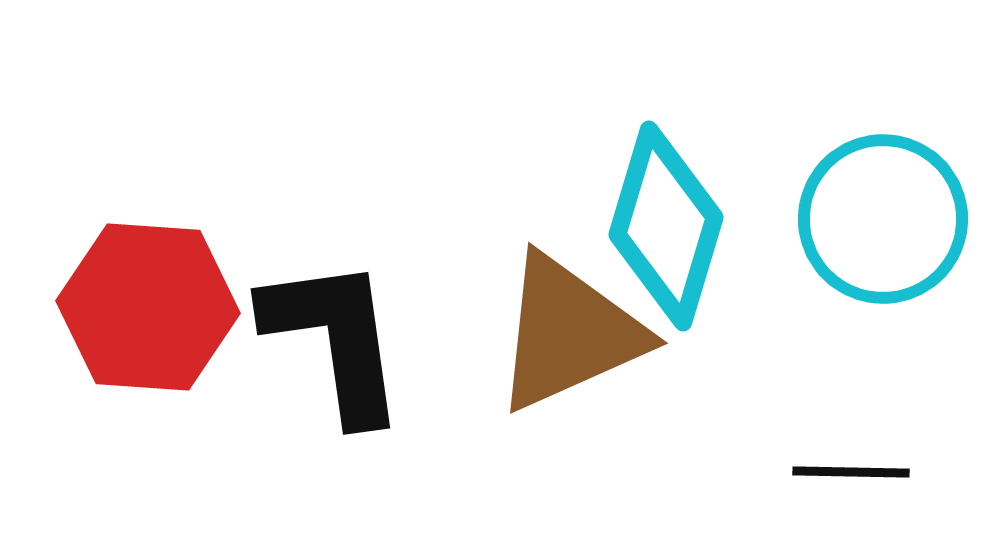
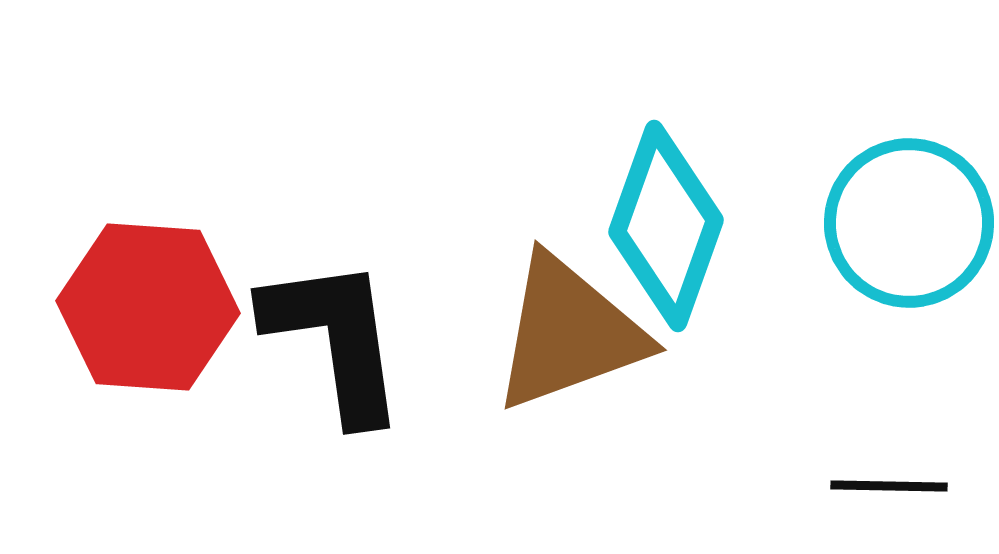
cyan circle: moved 26 px right, 4 px down
cyan diamond: rotated 3 degrees clockwise
brown triangle: rotated 4 degrees clockwise
black line: moved 38 px right, 14 px down
